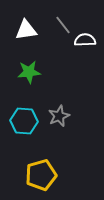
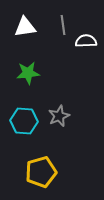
gray line: rotated 30 degrees clockwise
white triangle: moved 1 px left, 3 px up
white semicircle: moved 1 px right, 1 px down
green star: moved 1 px left, 1 px down
yellow pentagon: moved 3 px up
